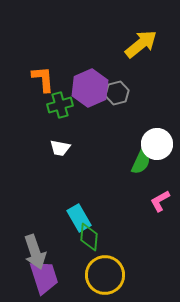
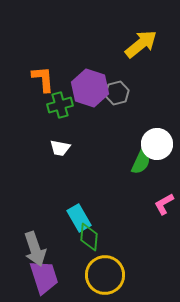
purple hexagon: rotated 18 degrees counterclockwise
pink L-shape: moved 4 px right, 3 px down
gray arrow: moved 3 px up
